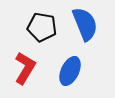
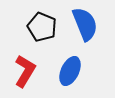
black pentagon: rotated 12 degrees clockwise
red L-shape: moved 3 px down
